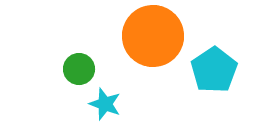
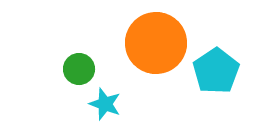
orange circle: moved 3 px right, 7 px down
cyan pentagon: moved 2 px right, 1 px down
